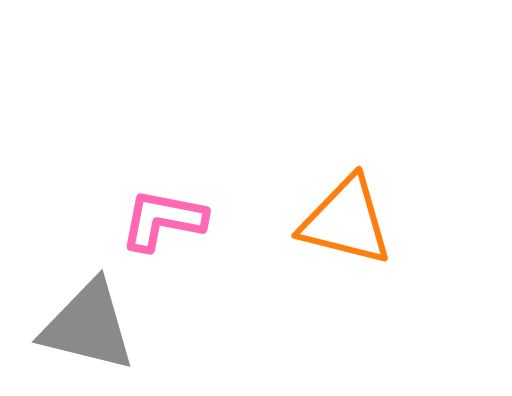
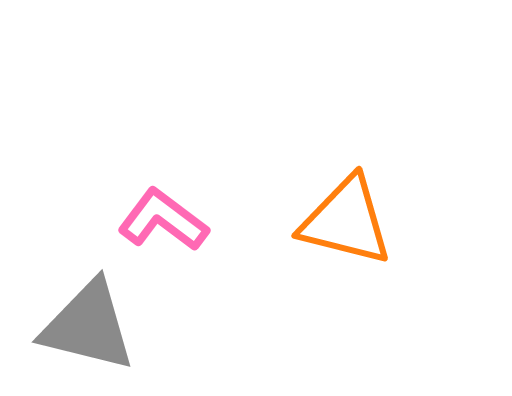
pink L-shape: rotated 26 degrees clockwise
